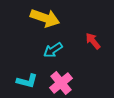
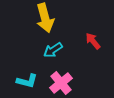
yellow arrow: rotated 56 degrees clockwise
